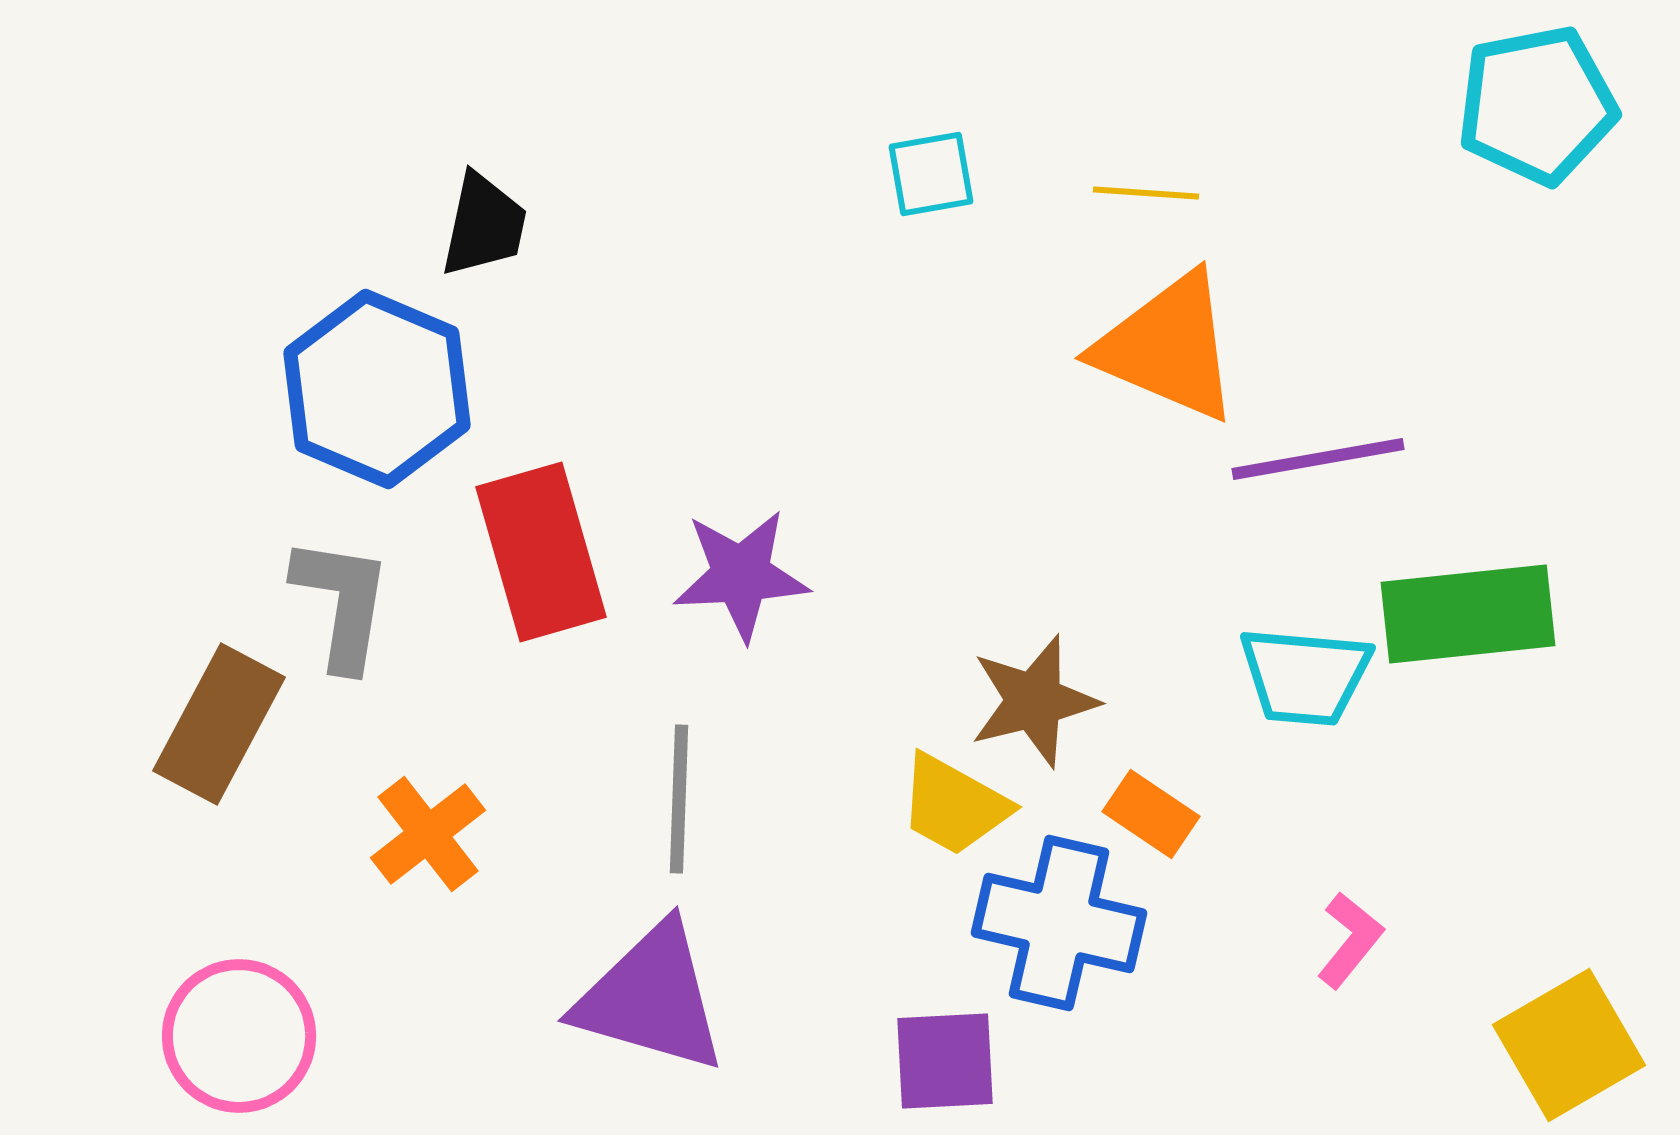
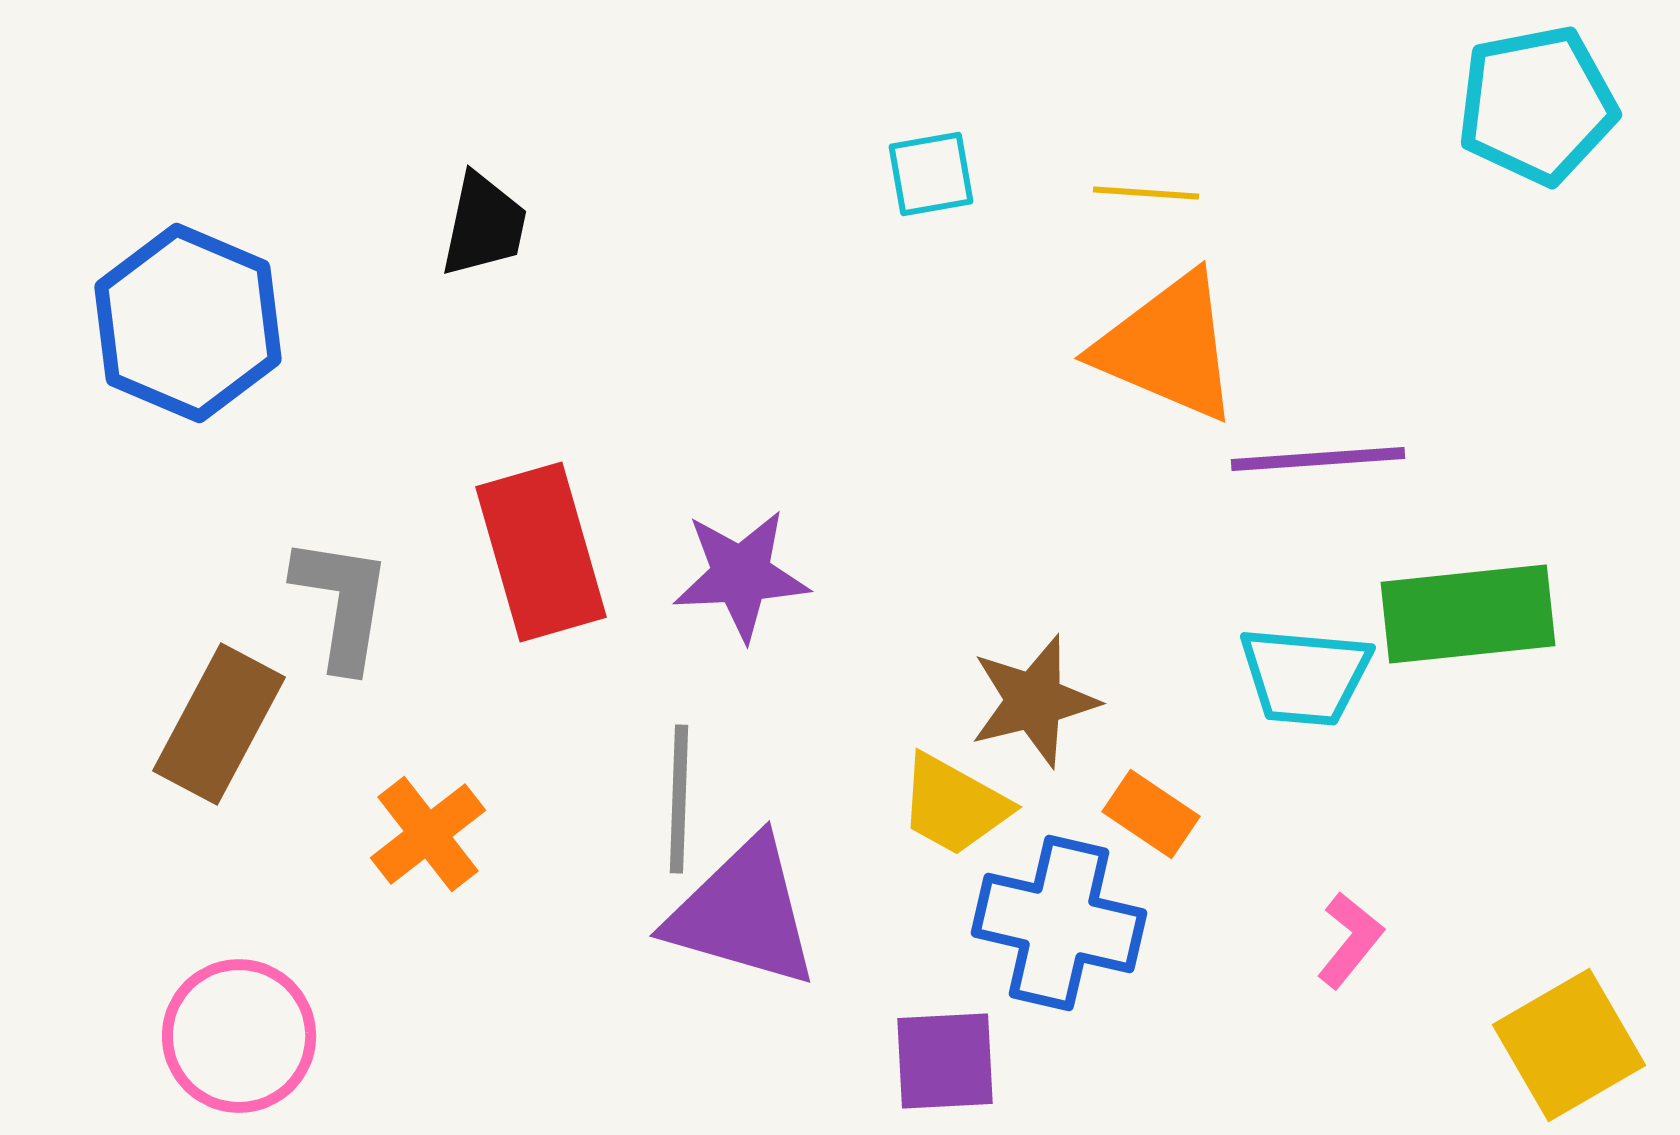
blue hexagon: moved 189 px left, 66 px up
purple line: rotated 6 degrees clockwise
purple triangle: moved 92 px right, 85 px up
